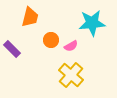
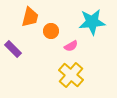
cyan star: moved 1 px up
orange circle: moved 9 px up
purple rectangle: moved 1 px right
